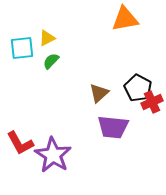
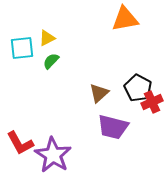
purple trapezoid: rotated 8 degrees clockwise
